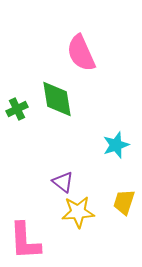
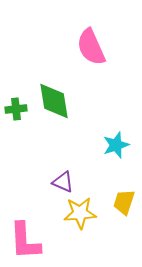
pink semicircle: moved 10 px right, 6 px up
green diamond: moved 3 px left, 2 px down
green cross: moved 1 px left; rotated 20 degrees clockwise
purple triangle: rotated 15 degrees counterclockwise
yellow star: moved 2 px right, 1 px down
